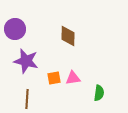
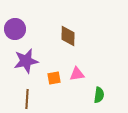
purple star: rotated 25 degrees counterclockwise
pink triangle: moved 4 px right, 4 px up
green semicircle: moved 2 px down
